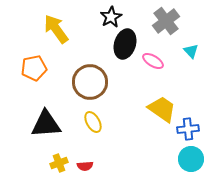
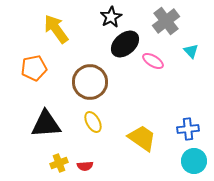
black ellipse: rotated 32 degrees clockwise
yellow trapezoid: moved 20 px left, 29 px down
cyan circle: moved 3 px right, 2 px down
